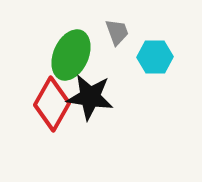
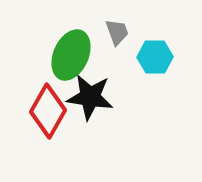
red diamond: moved 4 px left, 7 px down
